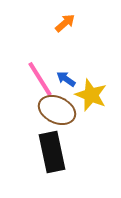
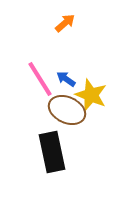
brown ellipse: moved 10 px right
